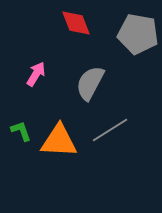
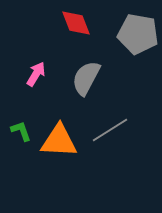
gray semicircle: moved 4 px left, 5 px up
